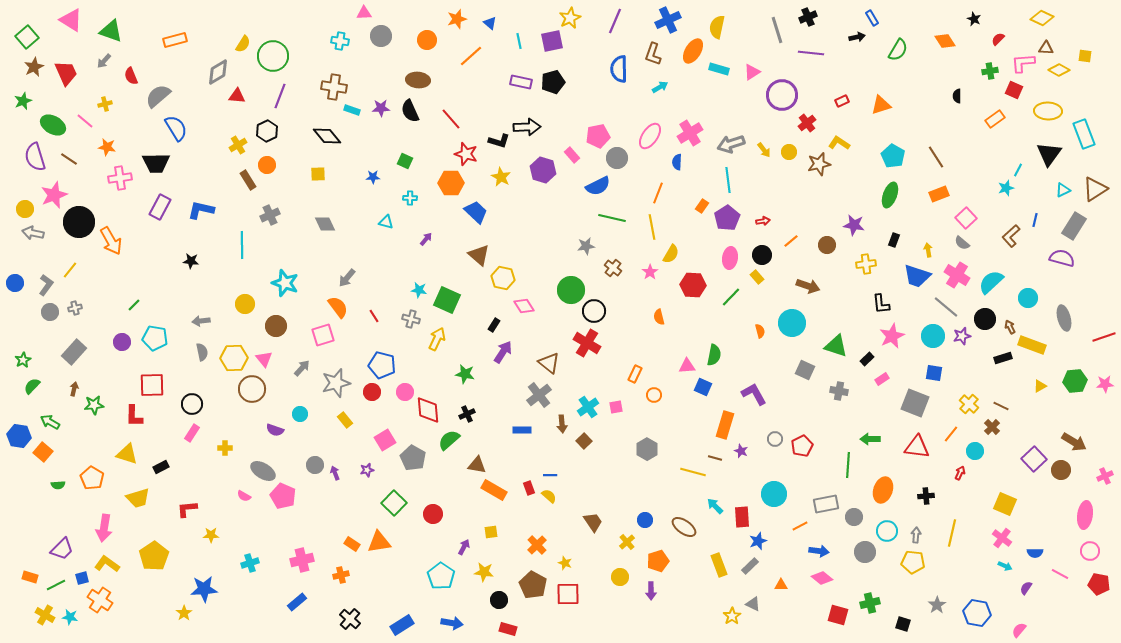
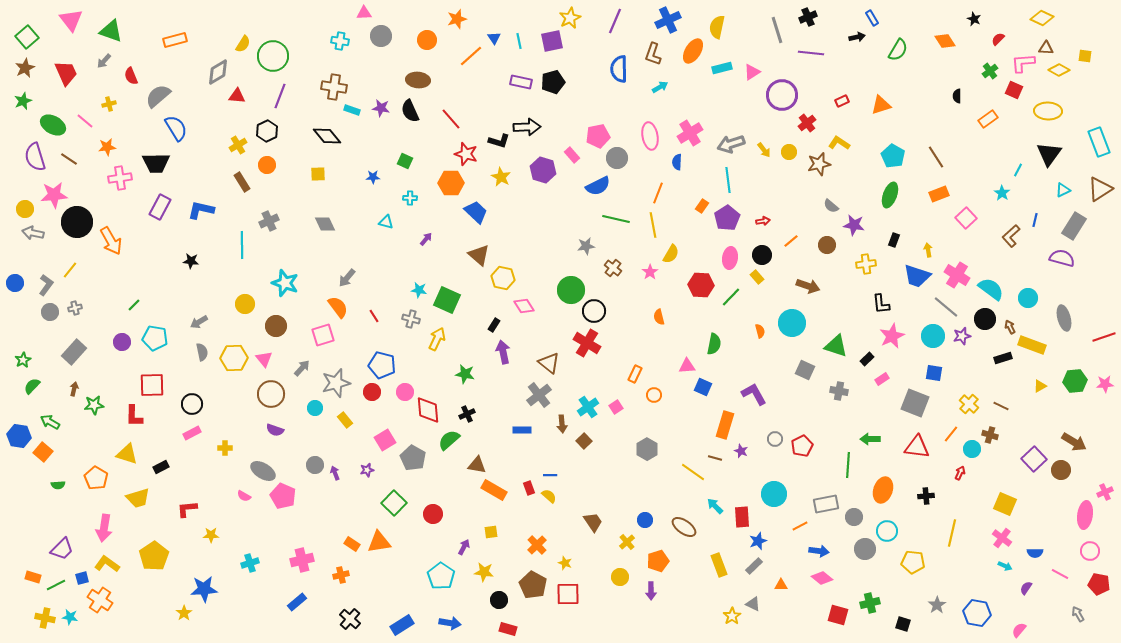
pink triangle at (71, 20): rotated 20 degrees clockwise
blue triangle at (490, 23): moved 4 px right, 15 px down; rotated 16 degrees clockwise
brown star at (34, 67): moved 9 px left, 1 px down
cyan rectangle at (719, 69): moved 3 px right, 1 px up; rotated 30 degrees counterclockwise
green cross at (990, 71): rotated 28 degrees counterclockwise
yellow cross at (105, 104): moved 4 px right
purple star at (381, 108): rotated 12 degrees clockwise
orange rectangle at (995, 119): moved 7 px left
cyan rectangle at (1084, 134): moved 15 px right, 8 px down
pink ellipse at (650, 136): rotated 44 degrees counterclockwise
orange star at (107, 147): rotated 18 degrees counterclockwise
brown rectangle at (248, 180): moved 6 px left, 2 px down
cyan star at (1006, 188): moved 4 px left, 5 px down; rotated 21 degrees counterclockwise
brown triangle at (1095, 189): moved 5 px right
pink star at (54, 195): rotated 16 degrees clockwise
gray cross at (270, 215): moved 1 px left, 6 px down
green line at (612, 218): moved 4 px right, 1 px down
black circle at (79, 222): moved 2 px left
yellow line at (652, 227): moved 1 px right, 2 px up
gray semicircle at (962, 243): moved 131 px left, 37 px up
cyan semicircle at (991, 282): moved 7 px down; rotated 80 degrees clockwise
red hexagon at (693, 285): moved 8 px right
gray arrow at (201, 321): moved 2 px left, 1 px down; rotated 24 degrees counterclockwise
purple arrow at (503, 352): rotated 45 degrees counterclockwise
green semicircle at (714, 355): moved 11 px up
brown circle at (252, 389): moved 19 px right, 5 px down
pink square at (616, 407): rotated 24 degrees counterclockwise
cyan circle at (300, 414): moved 15 px right, 6 px up
brown cross at (992, 427): moved 2 px left, 8 px down; rotated 28 degrees counterclockwise
pink rectangle at (192, 433): rotated 30 degrees clockwise
cyan circle at (975, 451): moved 3 px left, 2 px up
yellow line at (693, 472): rotated 20 degrees clockwise
pink cross at (1105, 476): moved 16 px down
orange pentagon at (92, 478): moved 4 px right
gray arrow at (916, 535): moved 162 px right, 79 px down; rotated 35 degrees counterclockwise
gray circle at (865, 552): moved 3 px up
gray rectangle at (750, 566): moved 4 px right
orange rectangle at (30, 577): moved 3 px right
yellow cross at (45, 615): moved 3 px down; rotated 18 degrees counterclockwise
blue arrow at (452, 623): moved 2 px left
